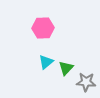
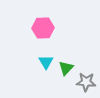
cyan triangle: rotated 21 degrees counterclockwise
